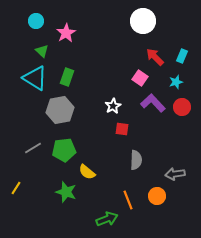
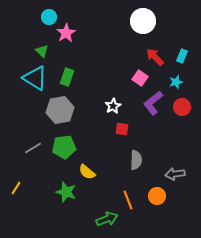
cyan circle: moved 13 px right, 4 px up
purple L-shape: rotated 85 degrees counterclockwise
green pentagon: moved 3 px up
